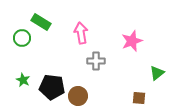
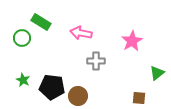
pink arrow: rotated 70 degrees counterclockwise
pink star: rotated 10 degrees counterclockwise
